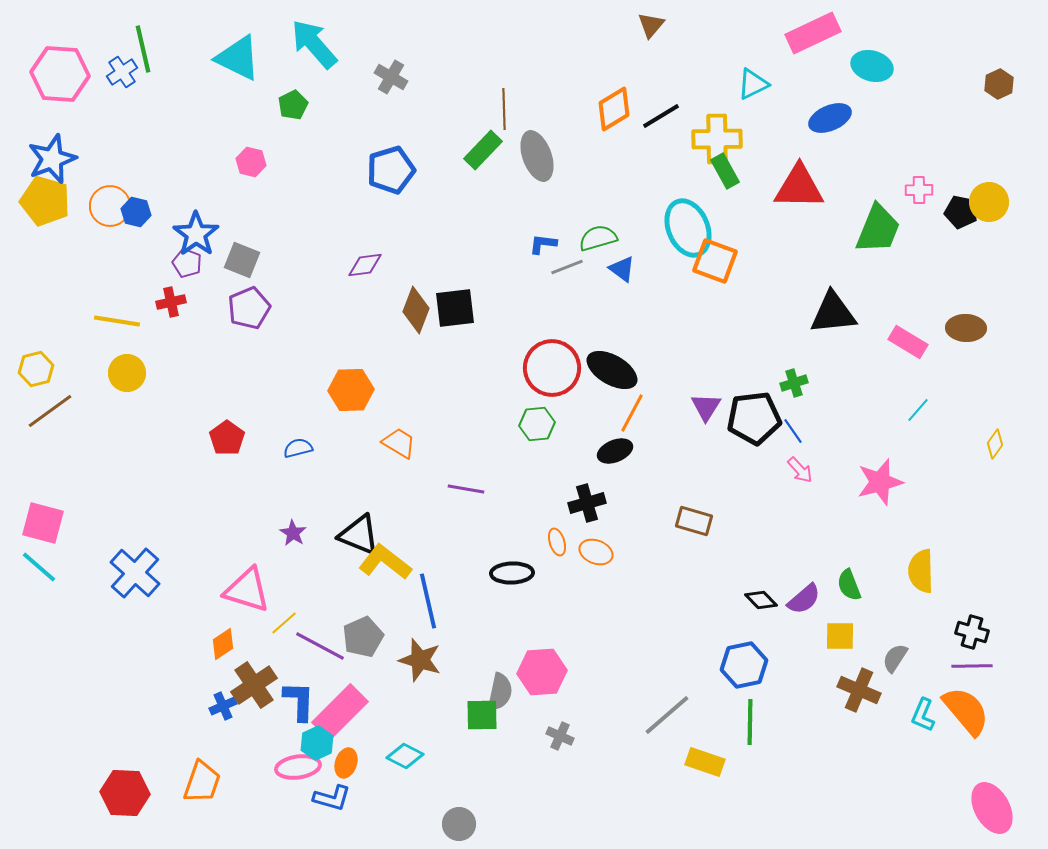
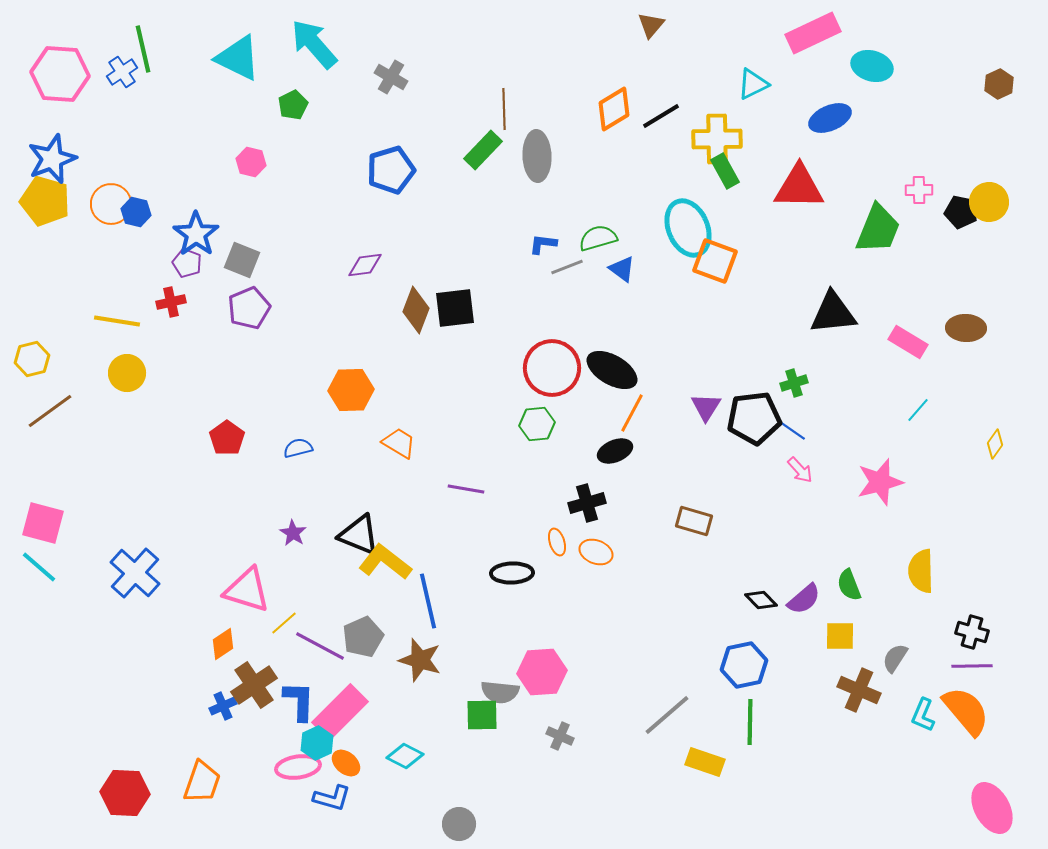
gray ellipse at (537, 156): rotated 18 degrees clockwise
orange circle at (110, 206): moved 1 px right, 2 px up
yellow hexagon at (36, 369): moved 4 px left, 10 px up
blue line at (793, 431): rotated 20 degrees counterclockwise
gray semicircle at (500, 692): rotated 84 degrees clockwise
orange ellipse at (346, 763): rotated 68 degrees counterclockwise
